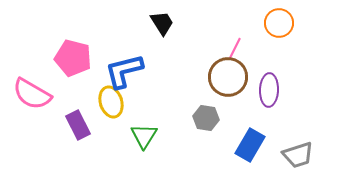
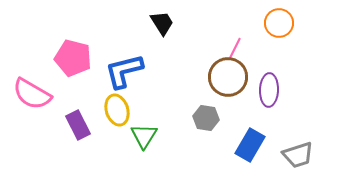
yellow ellipse: moved 6 px right, 8 px down
